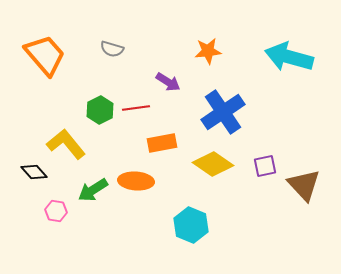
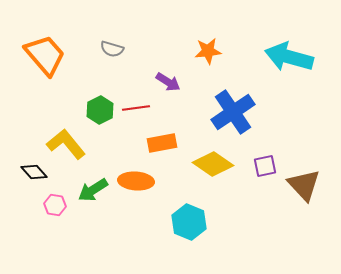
blue cross: moved 10 px right
pink hexagon: moved 1 px left, 6 px up
cyan hexagon: moved 2 px left, 3 px up
